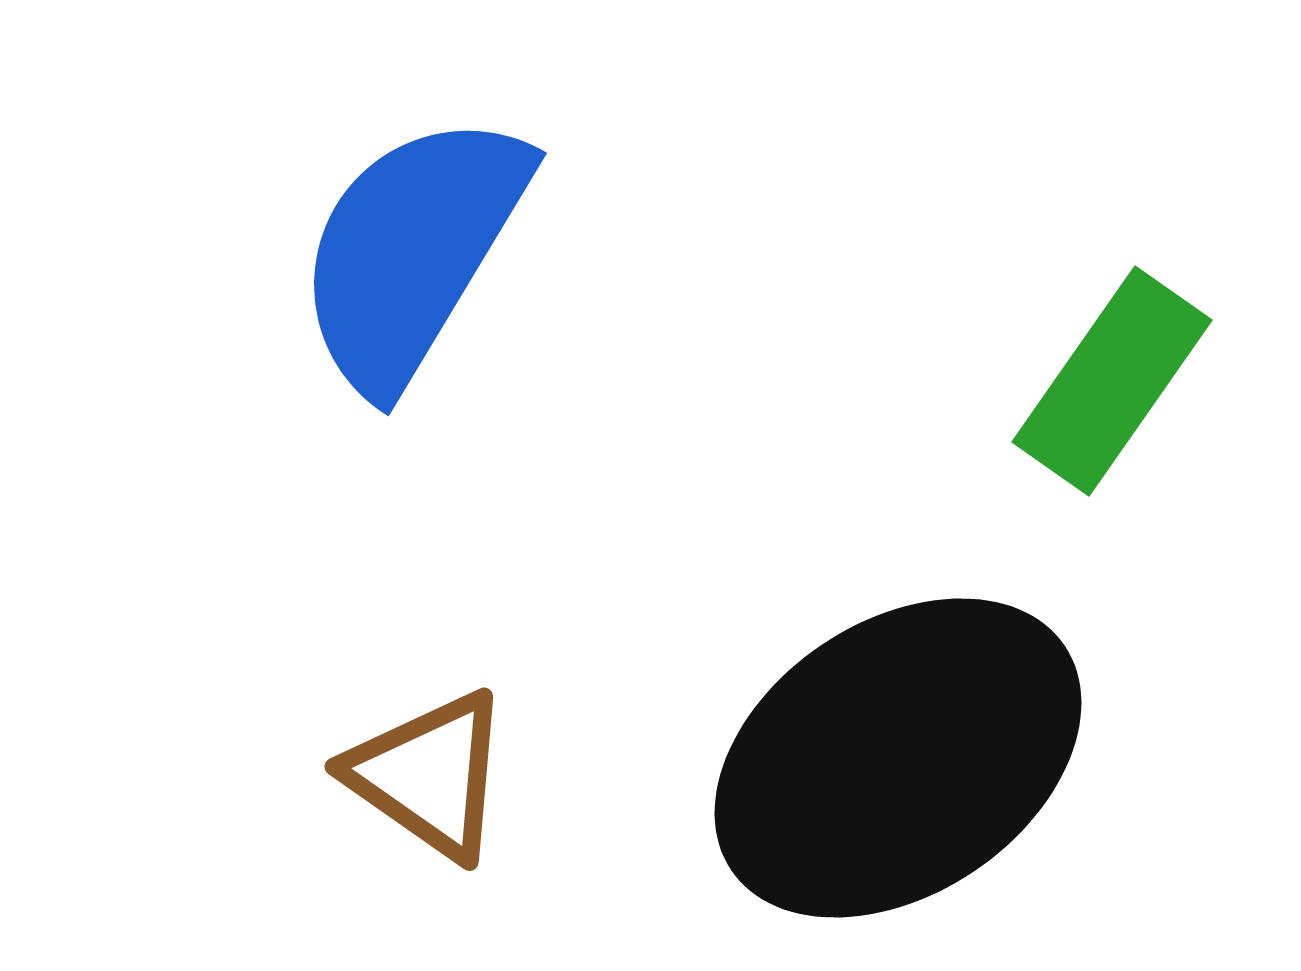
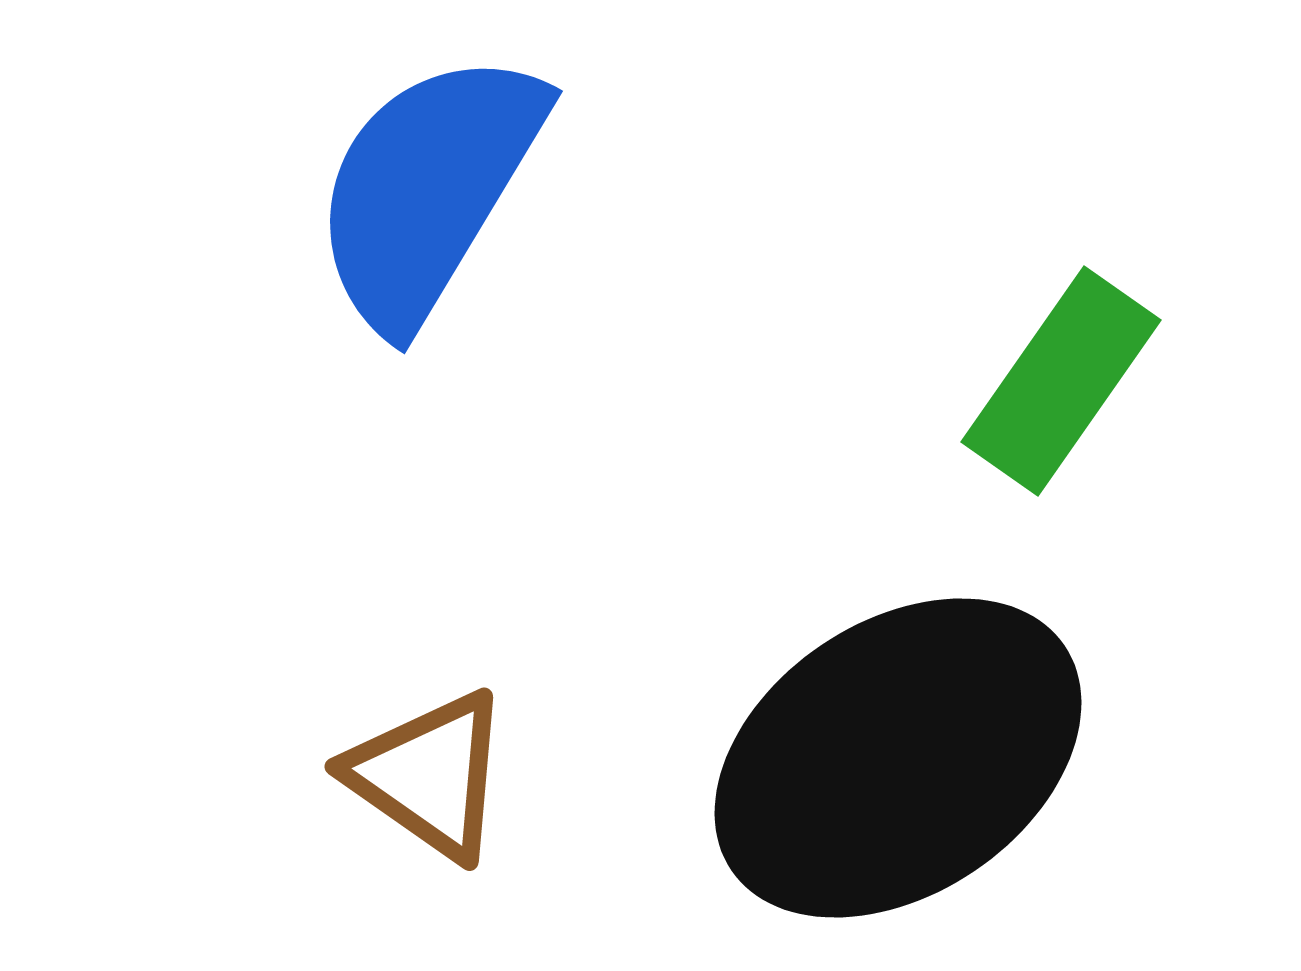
blue semicircle: moved 16 px right, 62 px up
green rectangle: moved 51 px left
